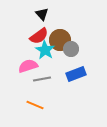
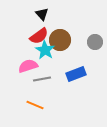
gray circle: moved 24 px right, 7 px up
